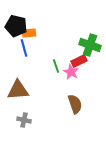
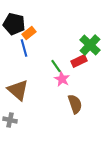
black pentagon: moved 2 px left, 2 px up
orange rectangle: rotated 32 degrees counterclockwise
green cross: rotated 25 degrees clockwise
green line: rotated 16 degrees counterclockwise
pink star: moved 9 px left, 7 px down
brown triangle: rotated 45 degrees clockwise
gray cross: moved 14 px left
